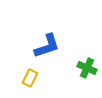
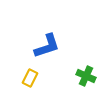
green cross: moved 1 px left, 8 px down
